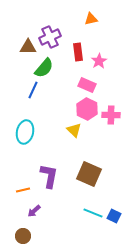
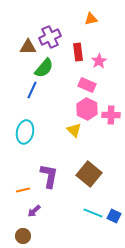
blue line: moved 1 px left
brown square: rotated 15 degrees clockwise
